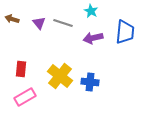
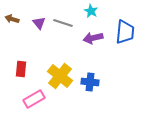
pink rectangle: moved 9 px right, 2 px down
